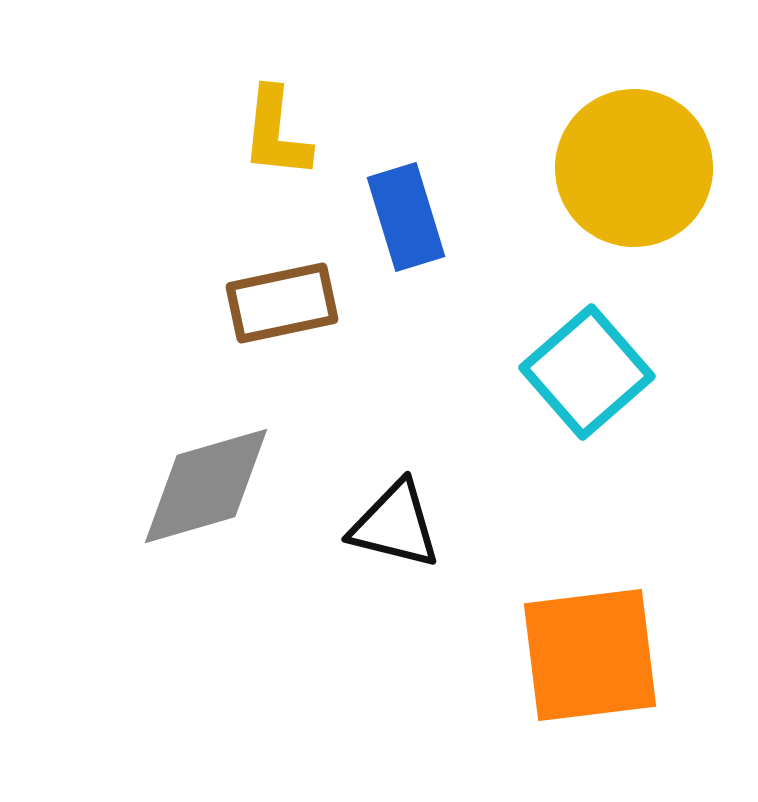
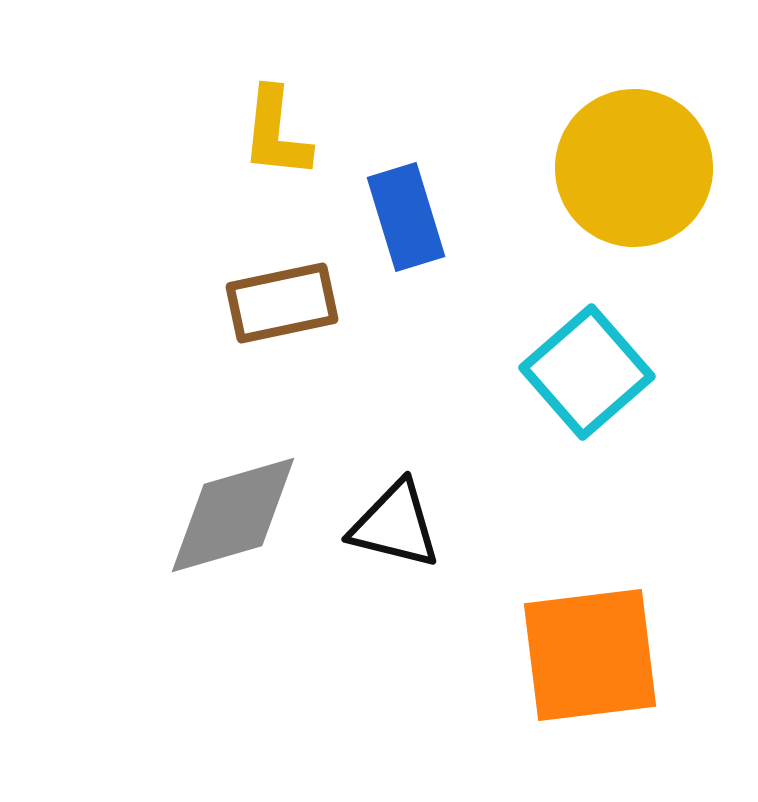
gray diamond: moved 27 px right, 29 px down
